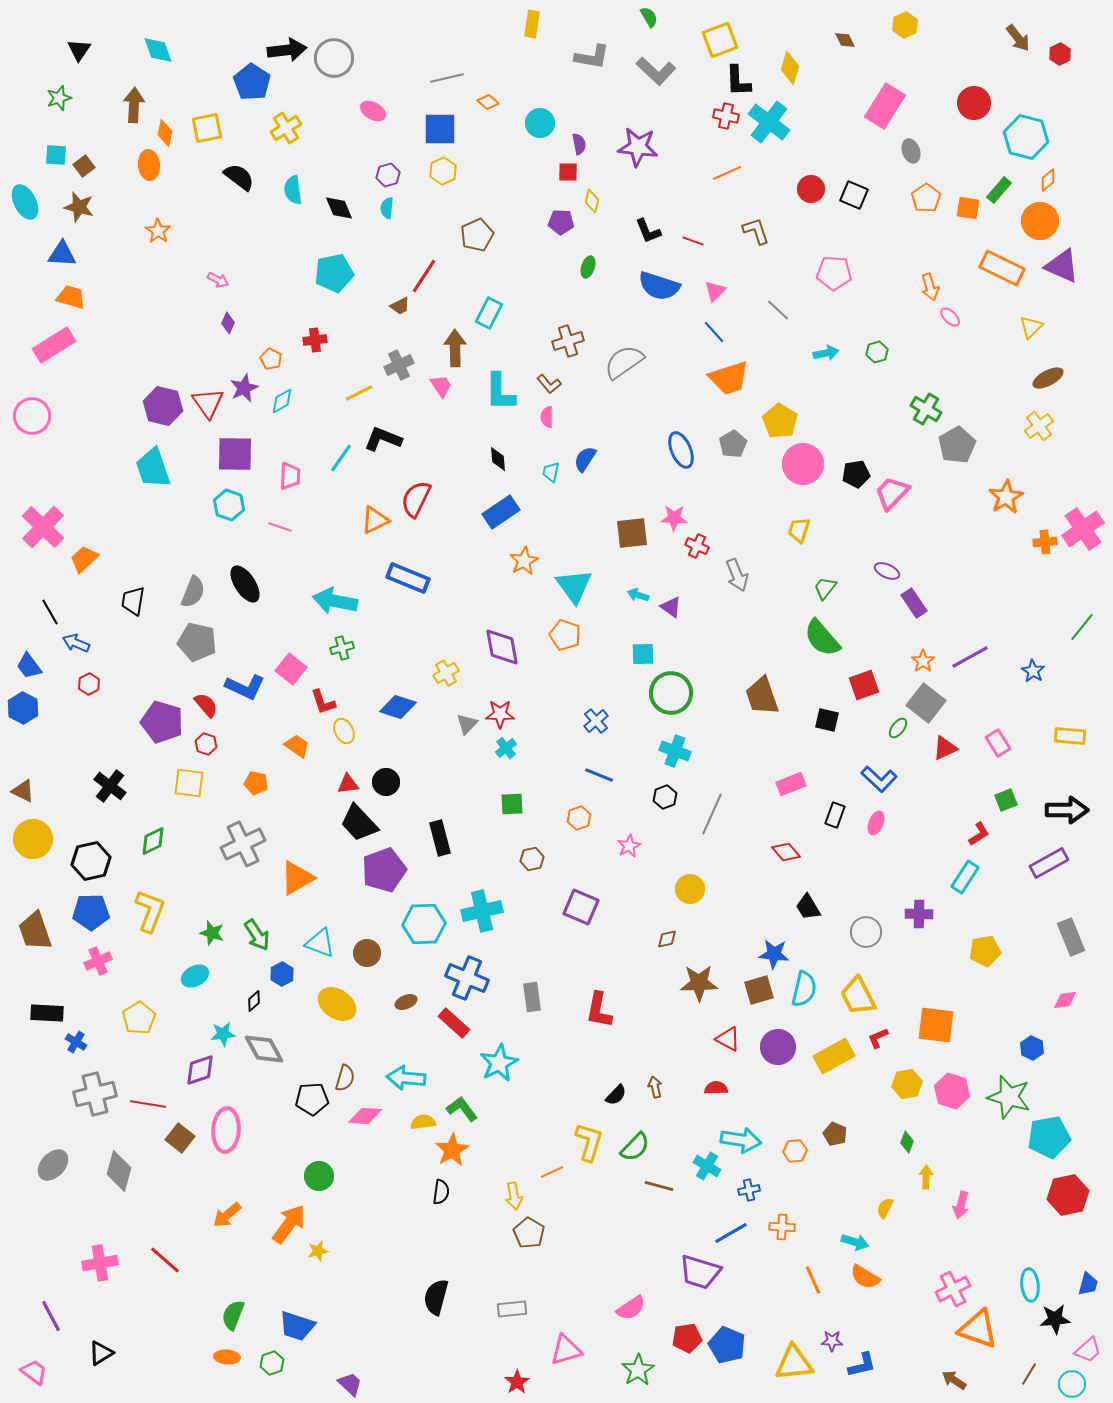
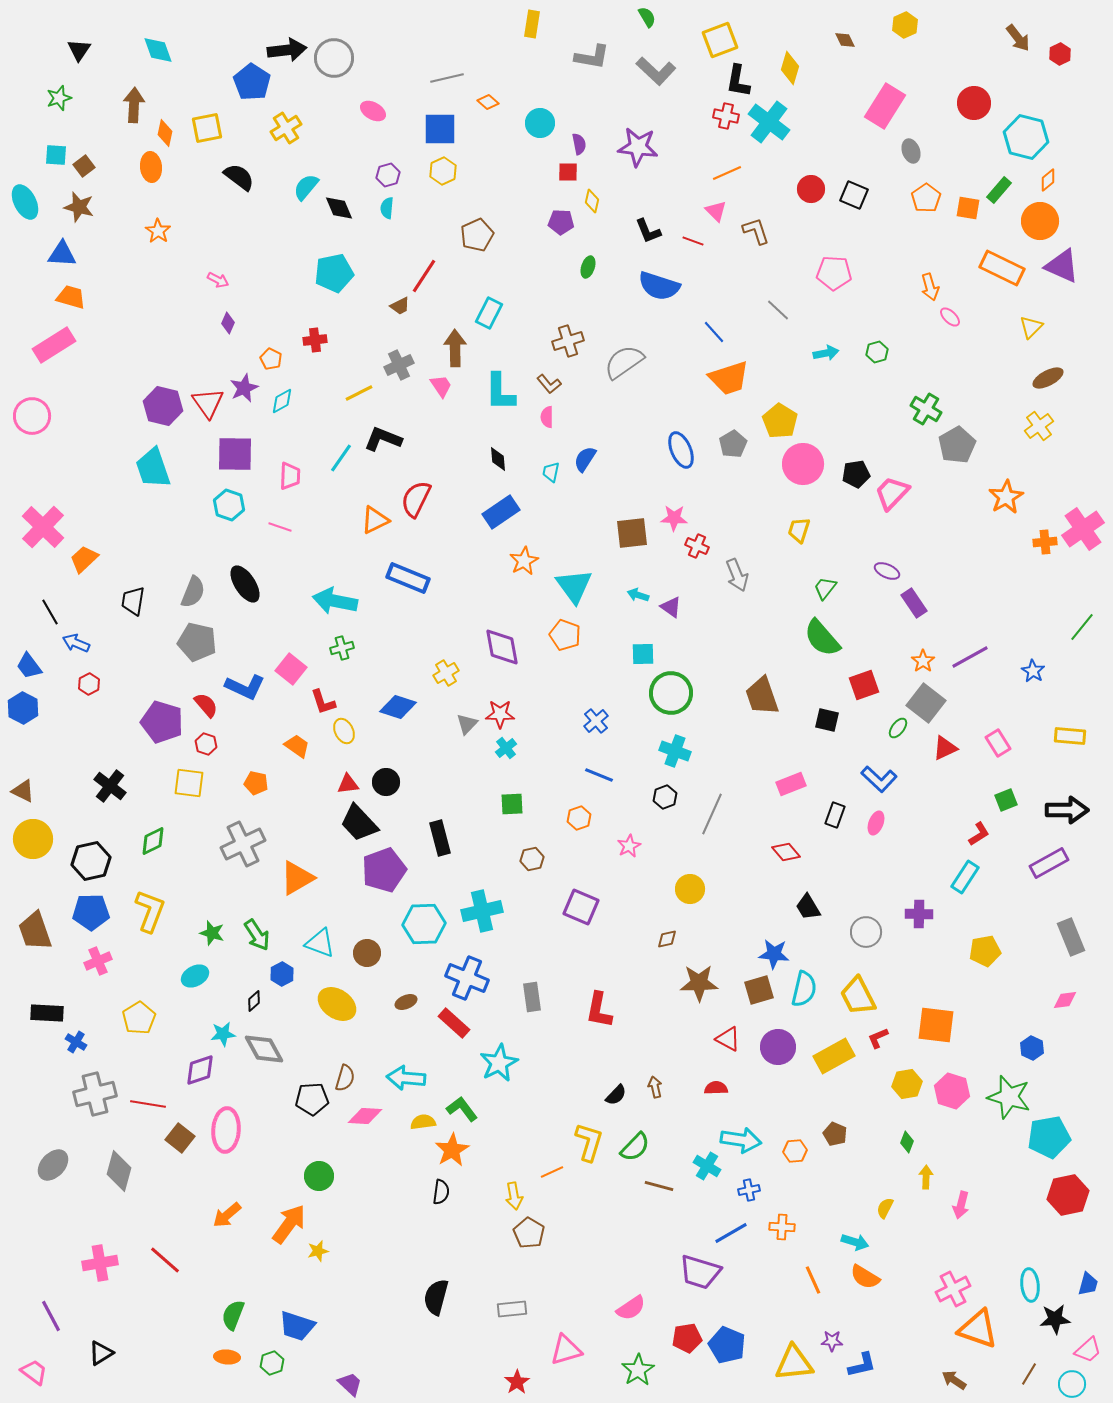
green semicircle at (649, 17): moved 2 px left
black L-shape at (738, 81): rotated 12 degrees clockwise
orange ellipse at (149, 165): moved 2 px right, 2 px down
cyan semicircle at (293, 190): moved 13 px right, 3 px up; rotated 48 degrees clockwise
pink triangle at (715, 291): moved 1 px right, 80 px up; rotated 30 degrees counterclockwise
